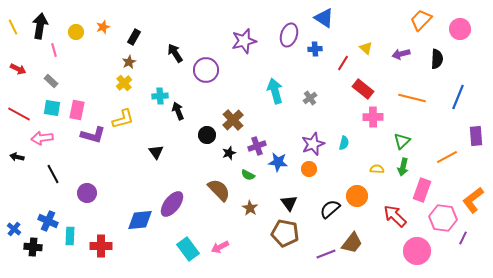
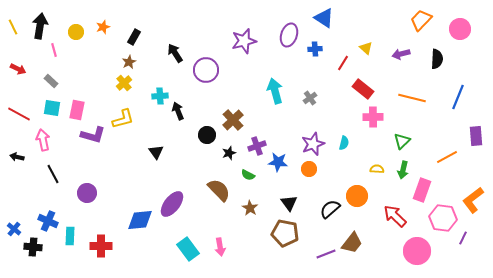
pink arrow at (42, 138): moved 1 px right, 2 px down; rotated 85 degrees clockwise
green arrow at (403, 167): moved 3 px down
pink arrow at (220, 247): rotated 72 degrees counterclockwise
